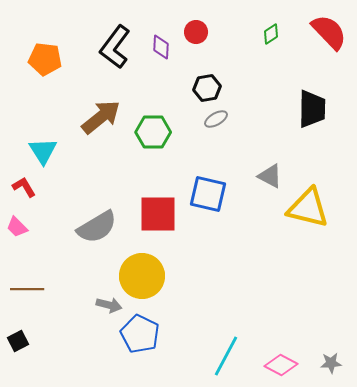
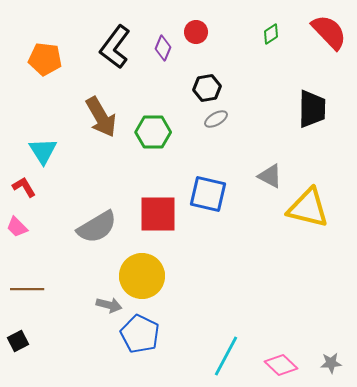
purple diamond: moved 2 px right, 1 px down; rotated 20 degrees clockwise
brown arrow: rotated 99 degrees clockwise
pink diamond: rotated 16 degrees clockwise
